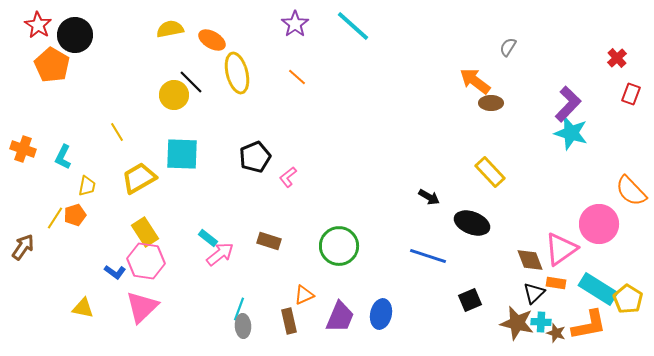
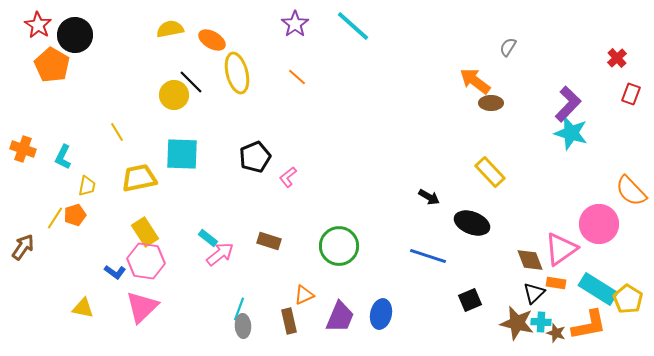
yellow trapezoid at (139, 178): rotated 18 degrees clockwise
